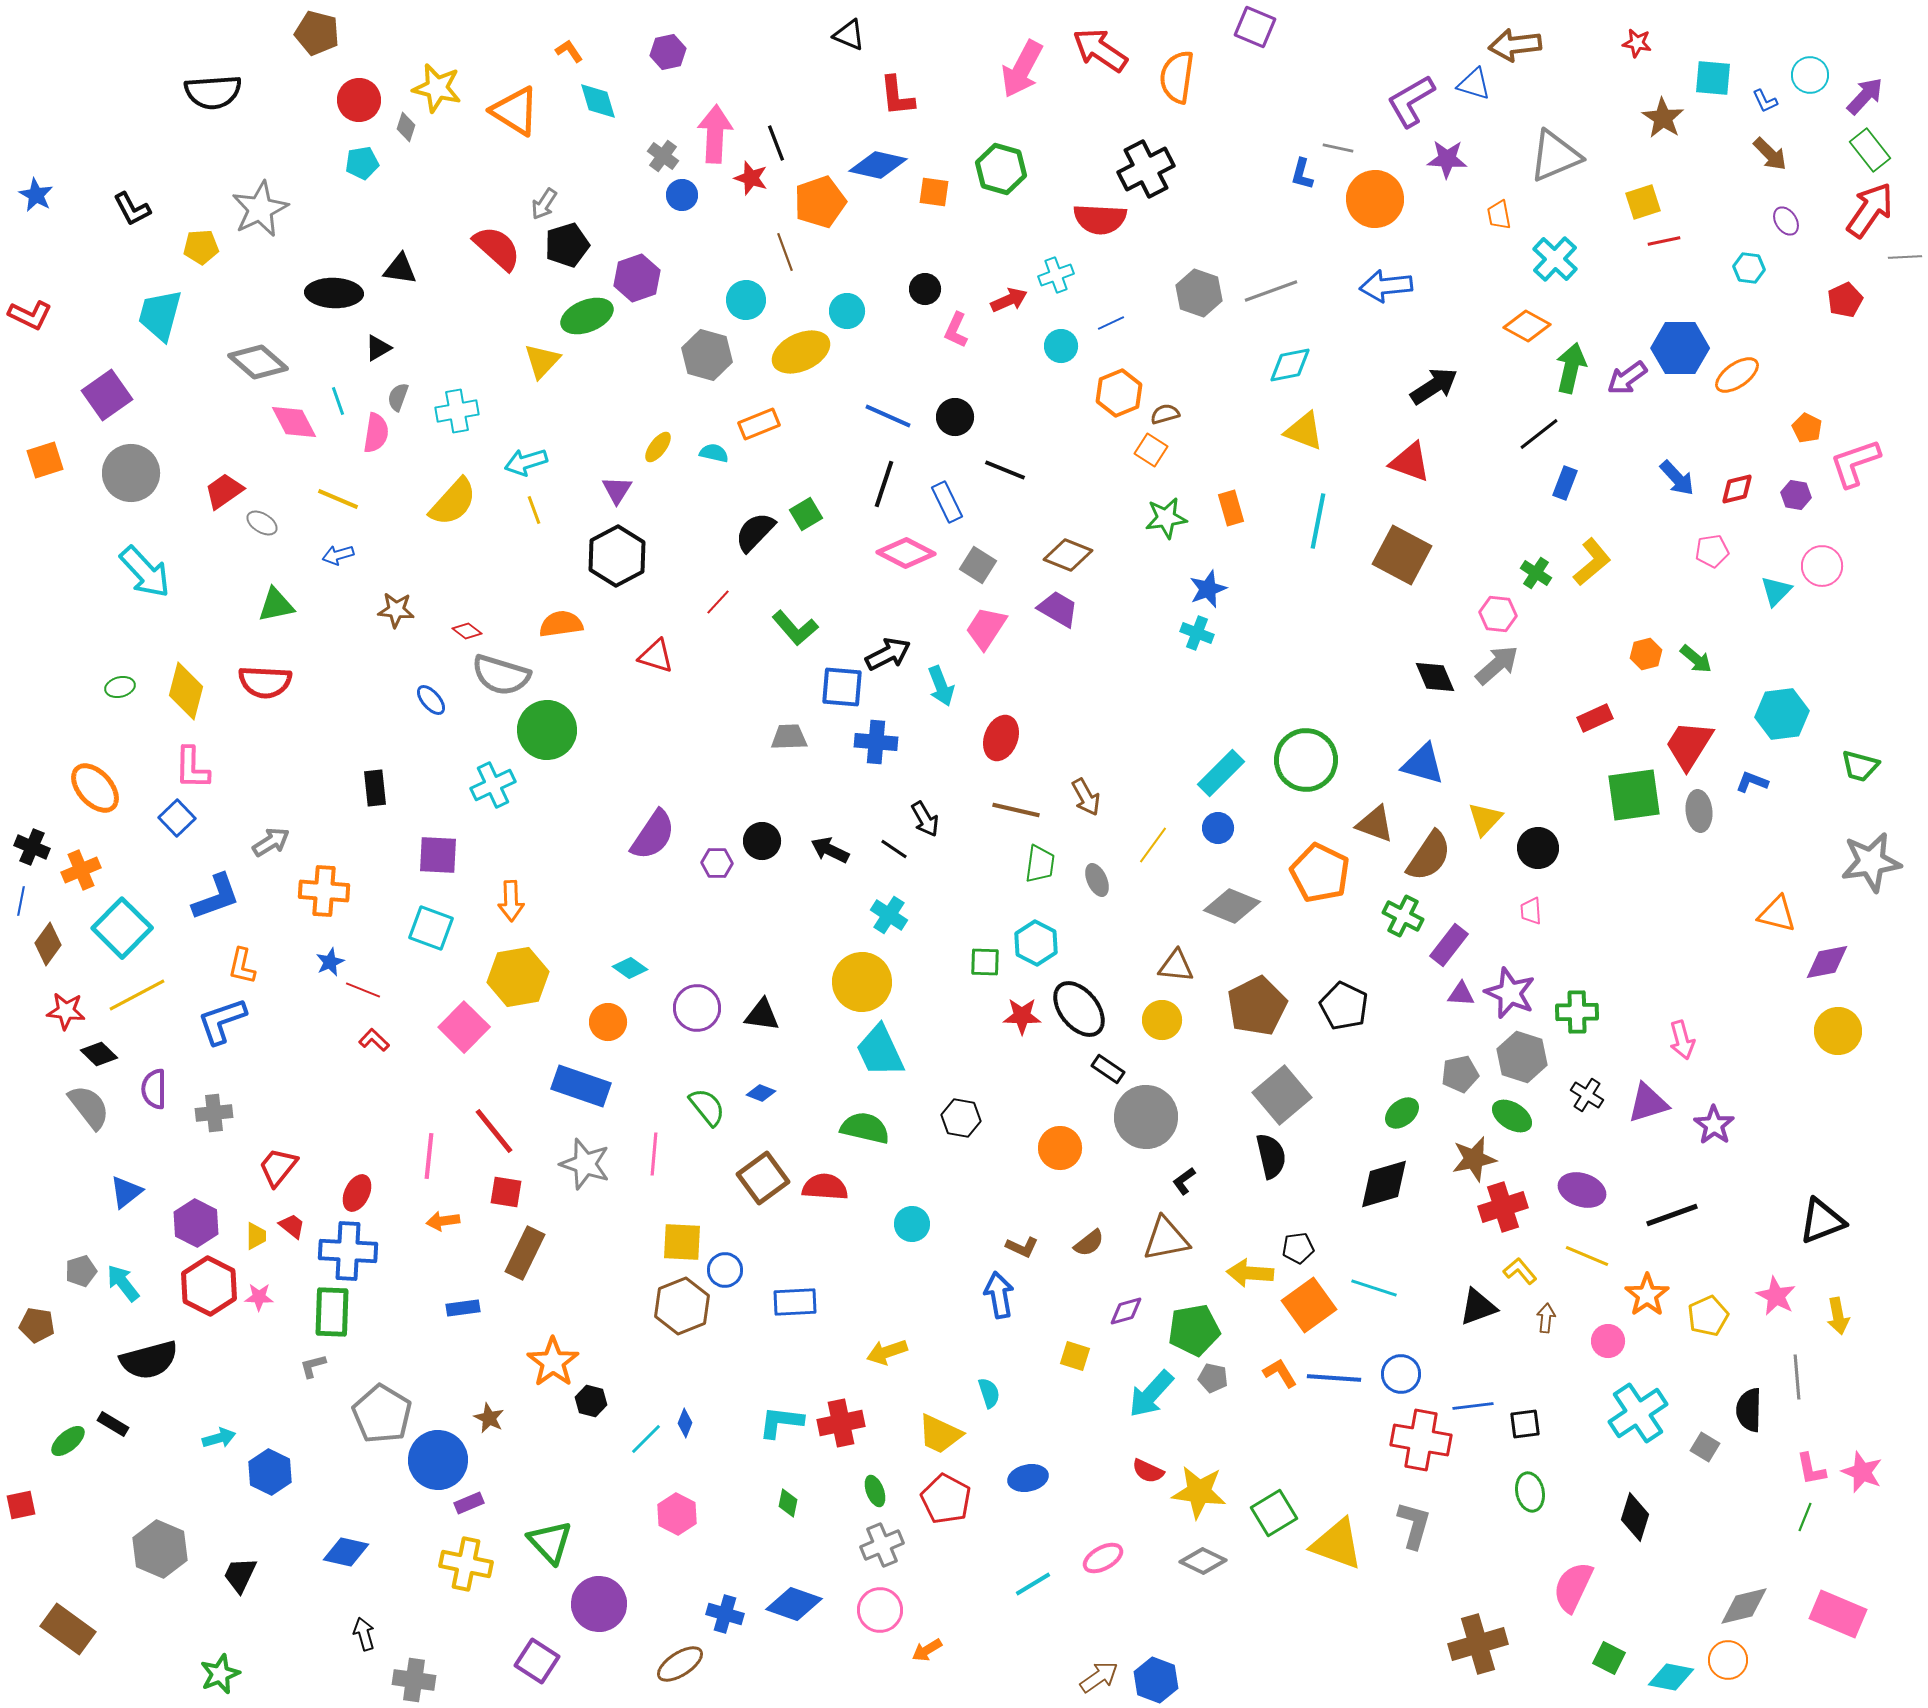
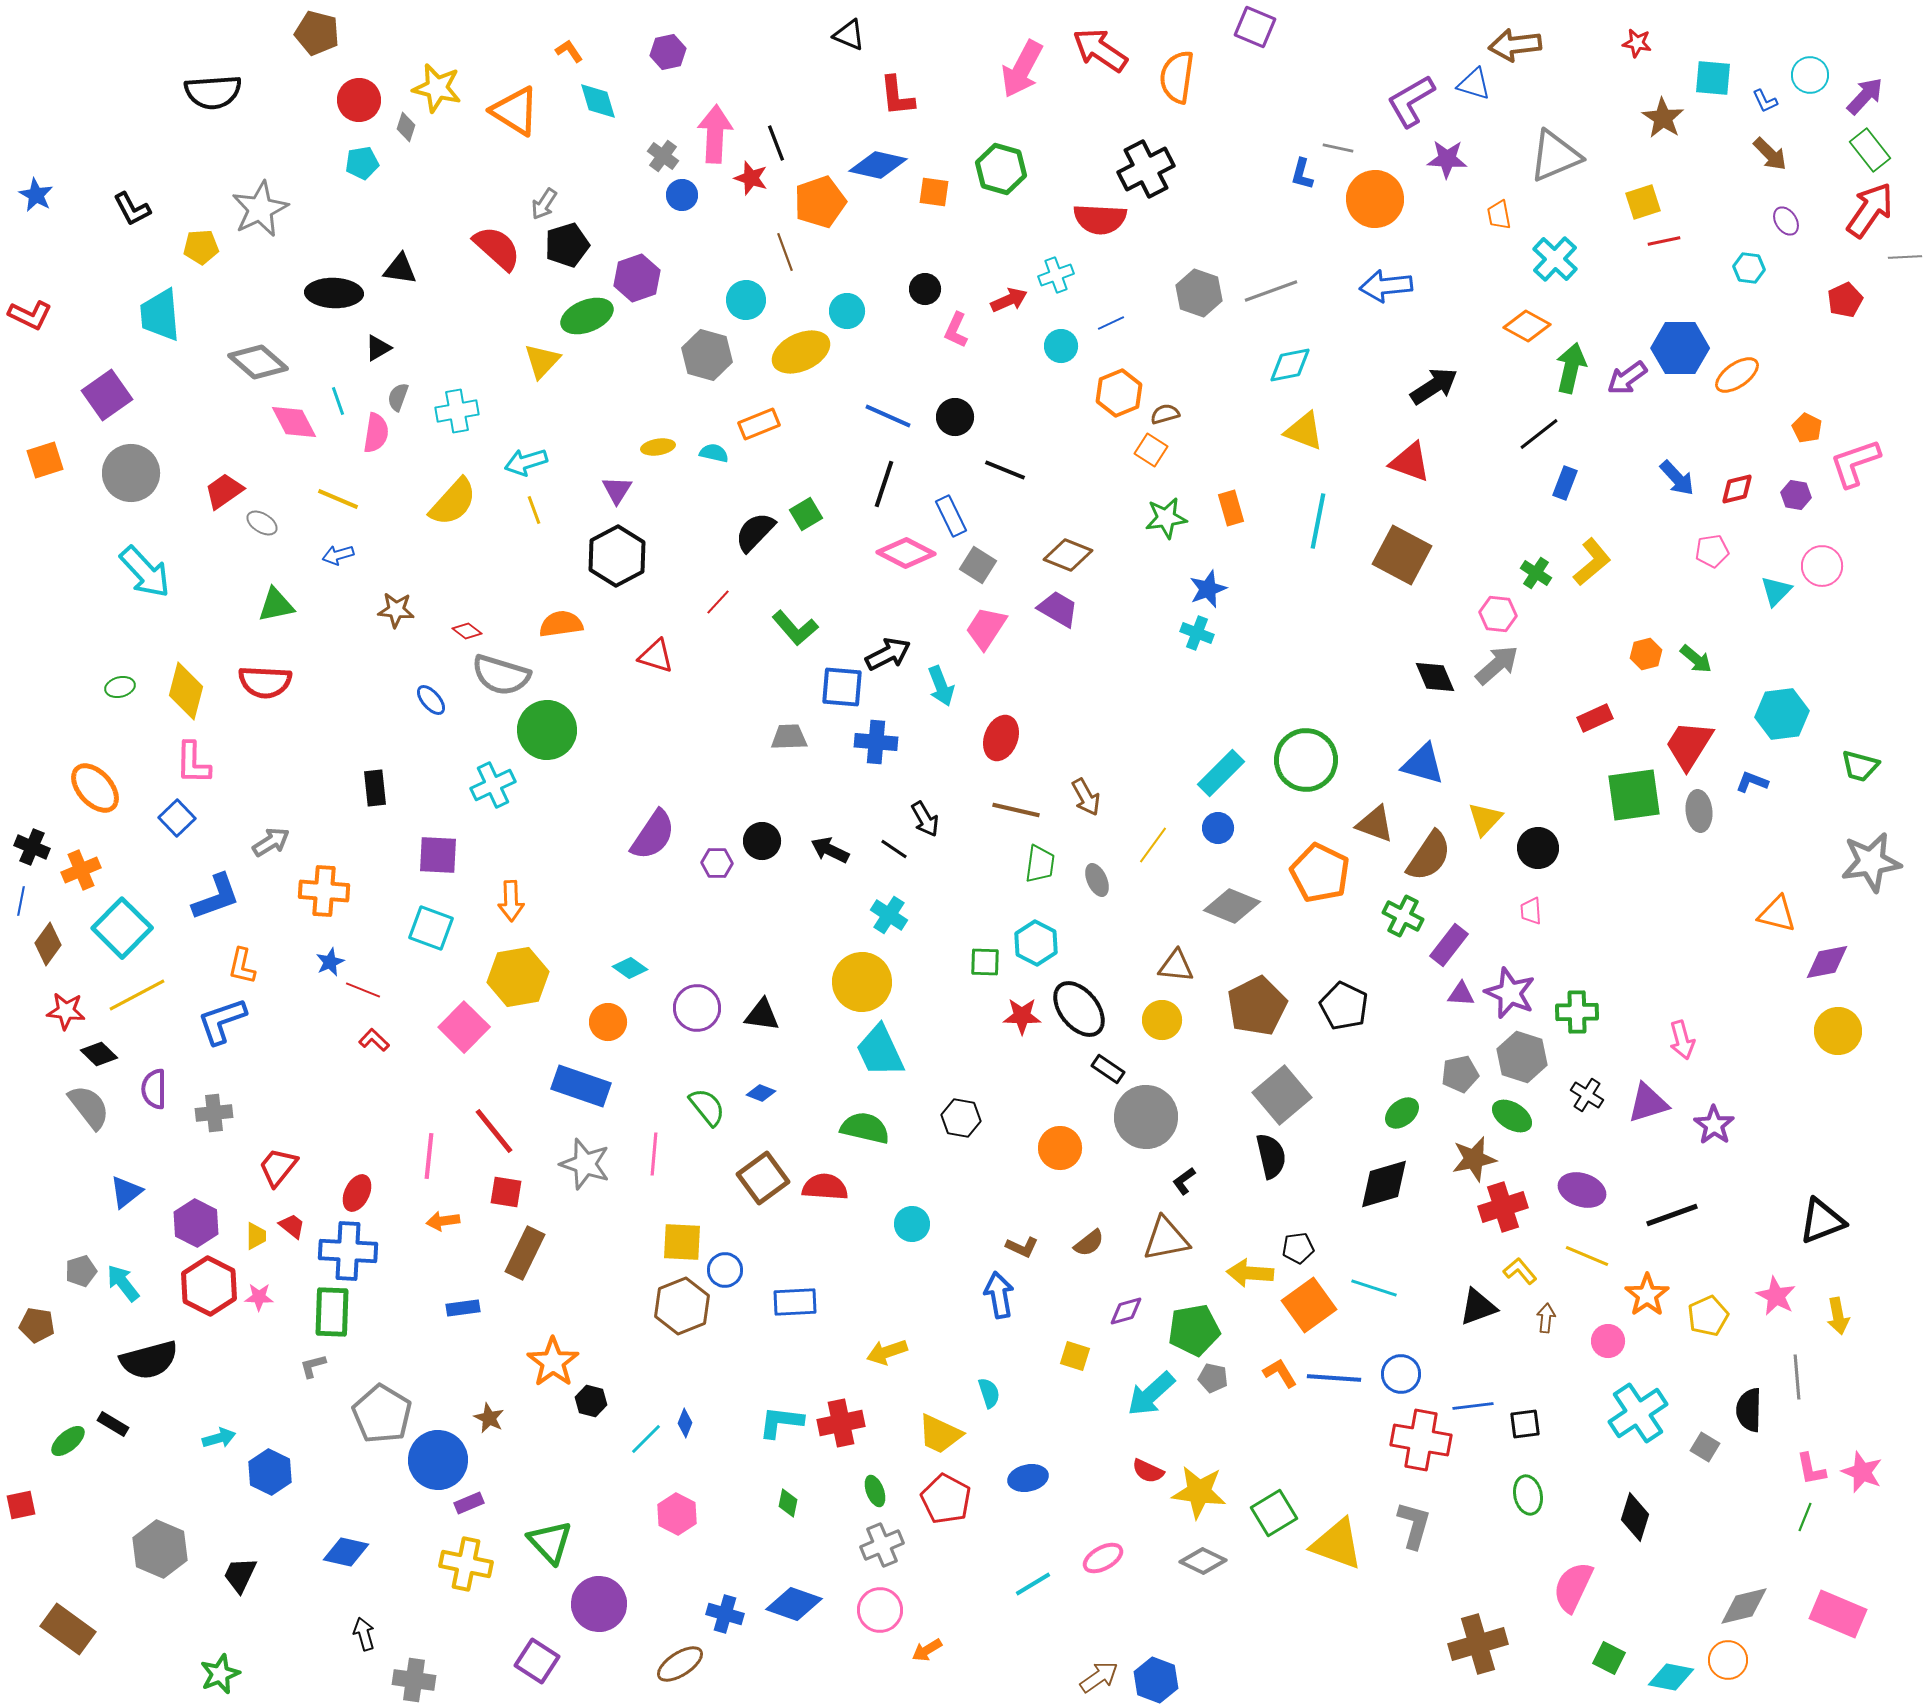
cyan trapezoid at (160, 315): rotated 20 degrees counterclockwise
yellow ellipse at (658, 447): rotated 44 degrees clockwise
blue rectangle at (947, 502): moved 4 px right, 14 px down
pink L-shape at (192, 768): moved 1 px right, 5 px up
cyan arrow at (1151, 1394): rotated 6 degrees clockwise
green ellipse at (1530, 1492): moved 2 px left, 3 px down
